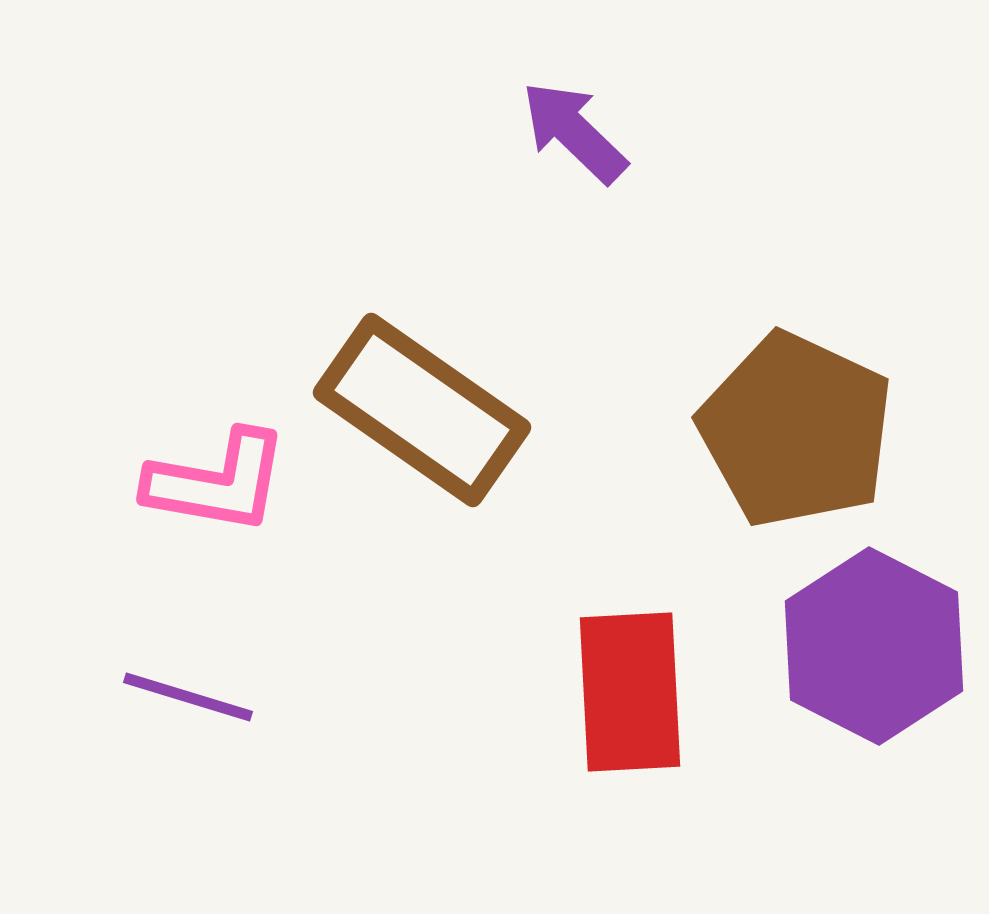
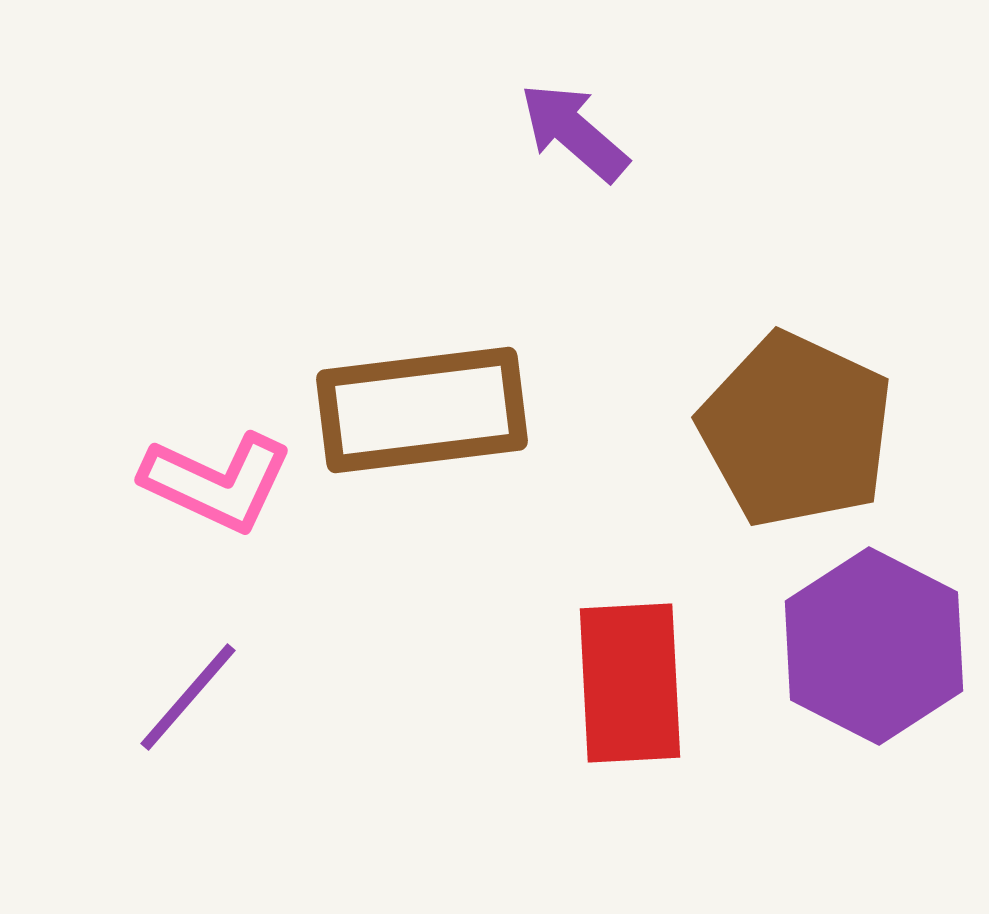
purple arrow: rotated 3 degrees counterclockwise
brown rectangle: rotated 42 degrees counterclockwise
pink L-shape: rotated 15 degrees clockwise
red rectangle: moved 9 px up
purple line: rotated 66 degrees counterclockwise
